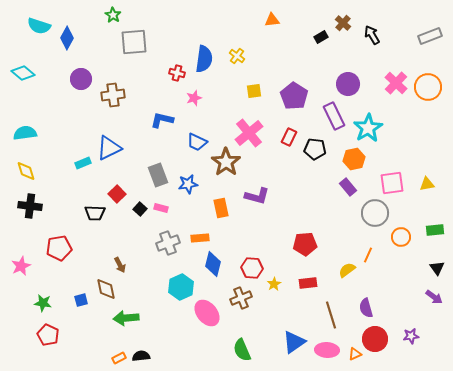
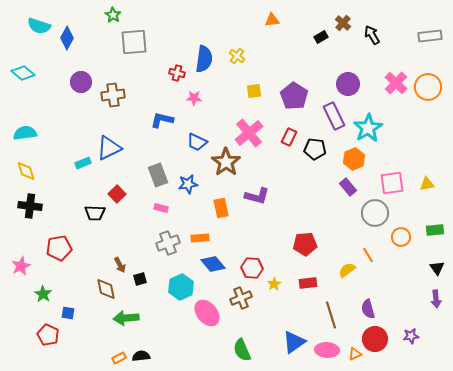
gray rectangle at (430, 36): rotated 15 degrees clockwise
purple circle at (81, 79): moved 3 px down
pink star at (194, 98): rotated 21 degrees clockwise
orange hexagon at (354, 159): rotated 10 degrees counterclockwise
black square at (140, 209): moved 70 px down; rotated 32 degrees clockwise
orange line at (368, 255): rotated 56 degrees counterclockwise
blue diamond at (213, 264): rotated 55 degrees counterclockwise
purple arrow at (434, 297): moved 2 px right, 2 px down; rotated 48 degrees clockwise
blue square at (81, 300): moved 13 px left, 13 px down; rotated 24 degrees clockwise
green star at (43, 303): moved 9 px up; rotated 24 degrees clockwise
purple semicircle at (366, 308): moved 2 px right, 1 px down
